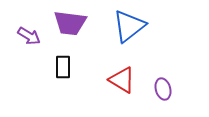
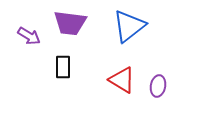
purple ellipse: moved 5 px left, 3 px up; rotated 25 degrees clockwise
